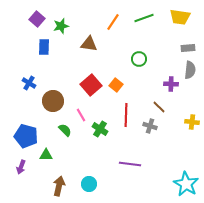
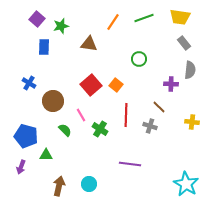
gray rectangle: moved 4 px left, 5 px up; rotated 56 degrees clockwise
